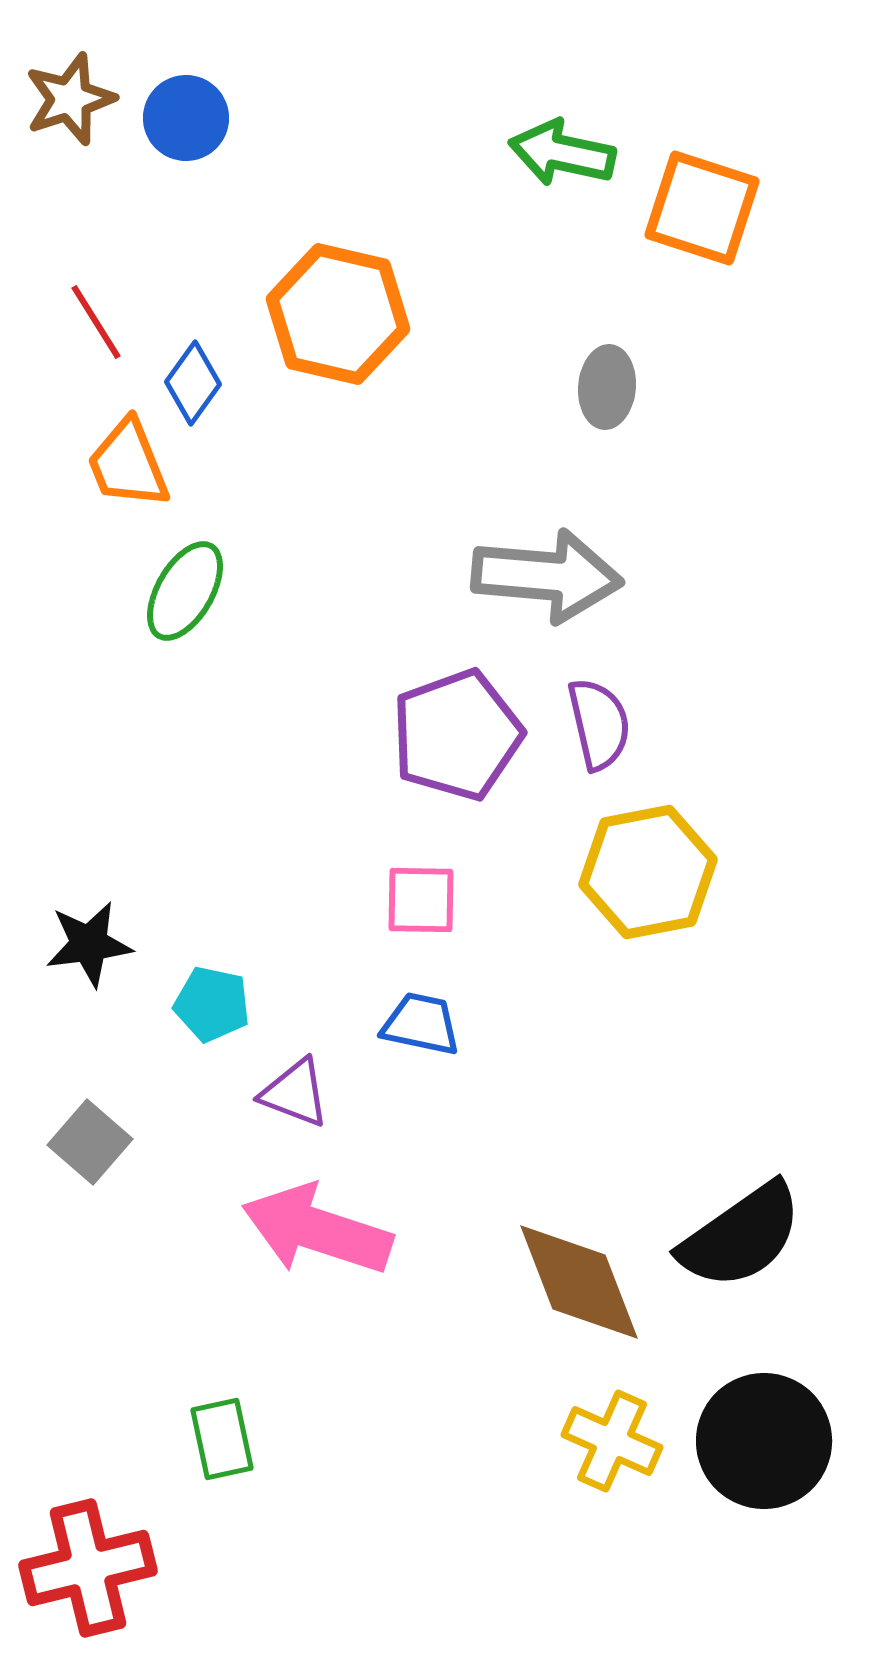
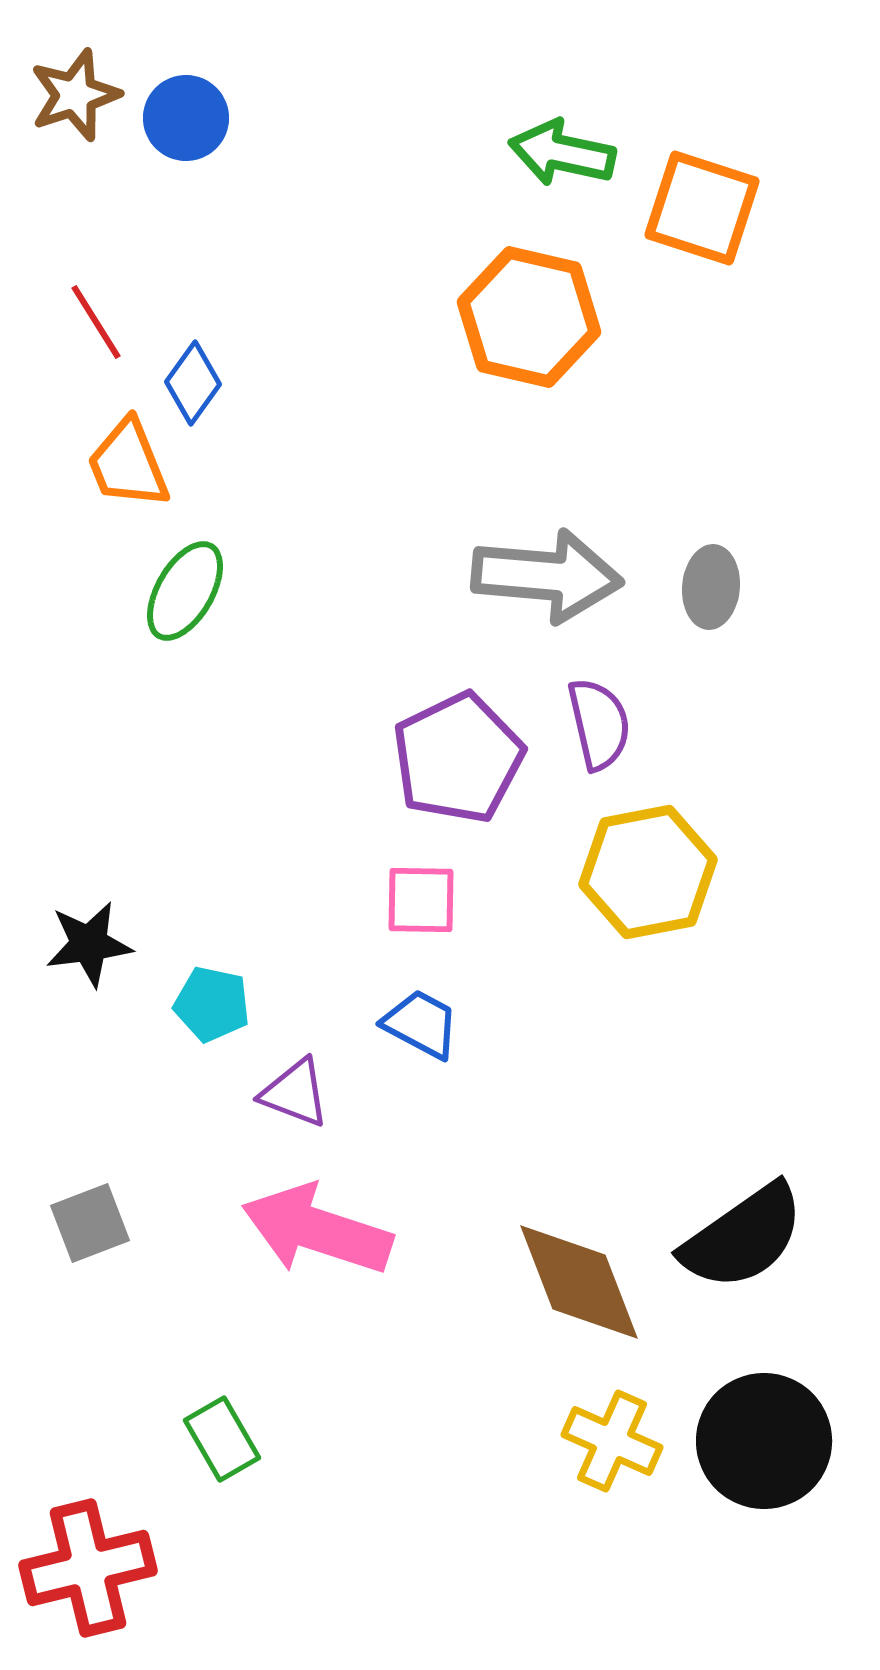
brown star: moved 5 px right, 4 px up
orange hexagon: moved 191 px right, 3 px down
gray ellipse: moved 104 px right, 200 px down
purple pentagon: moved 1 px right, 23 px down; rotated 6 degrees counterclockwise
blue trapezoid: rotated 16 degrees clockwise
gray square: moved 81 px down; rotated 28 degrees clockwise
black semicircle: moved 2 px right, 1 px down
green rectangle: rotated 18 degrees counterclockwise
